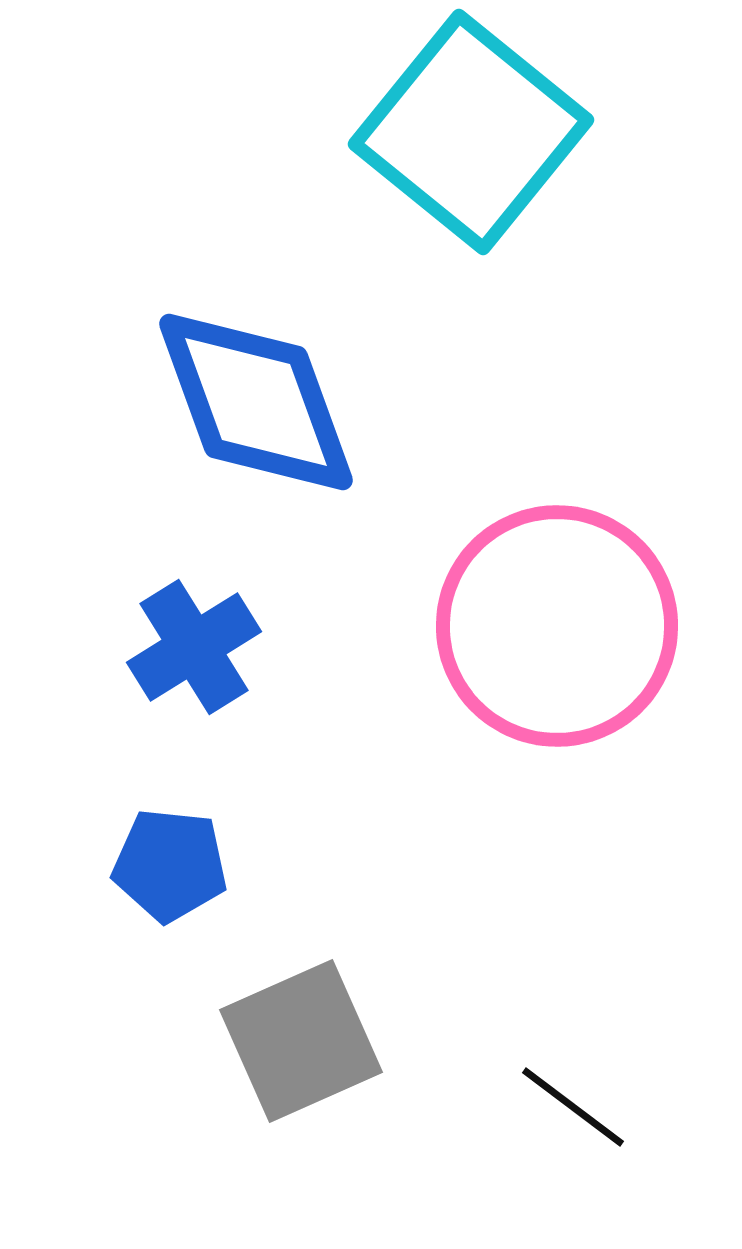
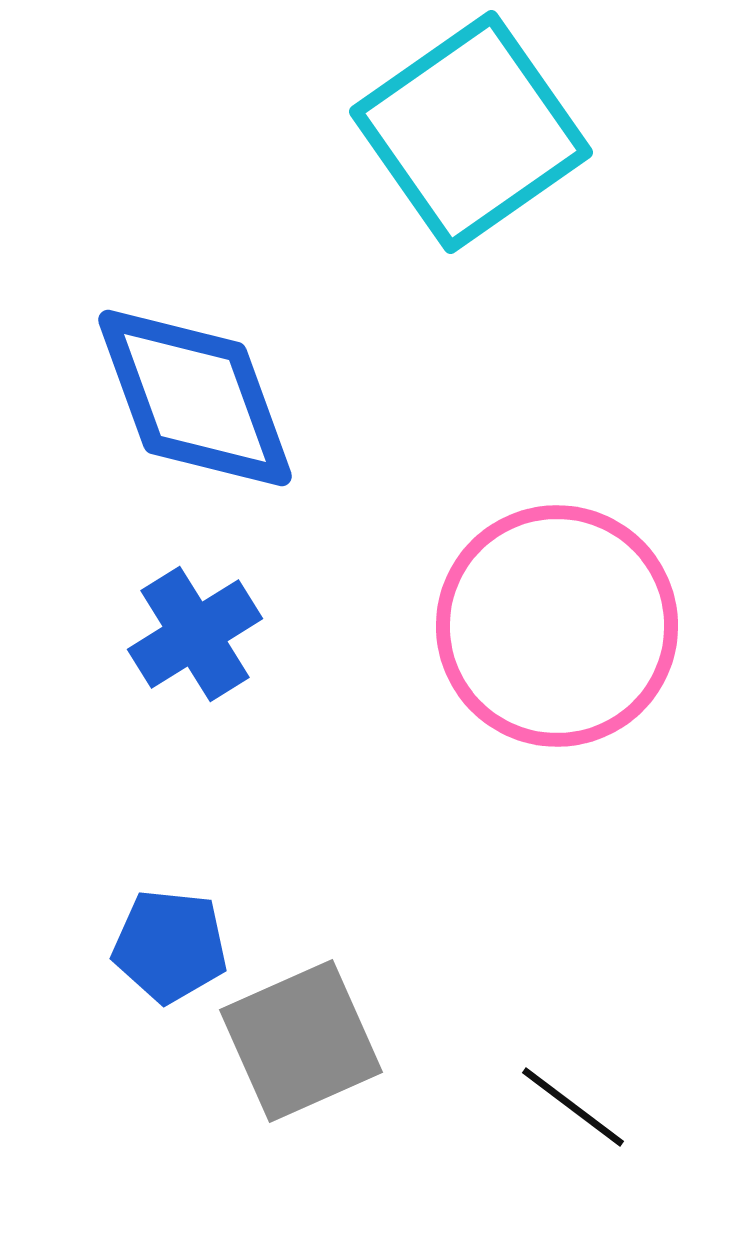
cyan square: rotated 16 degrees clockwise
blue diamond: moved 61 px left, 4 px up
blue cross: moved 1 px right, 13 px up
blue pentagon: moved 81 px down
